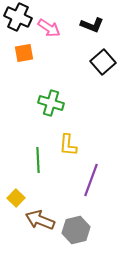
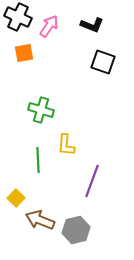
pink arrow: moved 2 px up; rotated 90 degrees counterclockwise
black square: rotated 30 degrees counterclockwise
green cross: moved 10 px left, 7 px down
yellow L-shape: moved 2 px left
purple line: moved 1 px right, 1 px down
